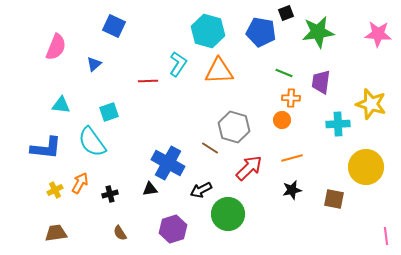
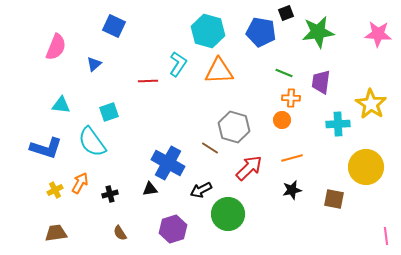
yellow star: rotated 16 degrees clockwise
blue L-shape: rotated 12 degrees clockwise
